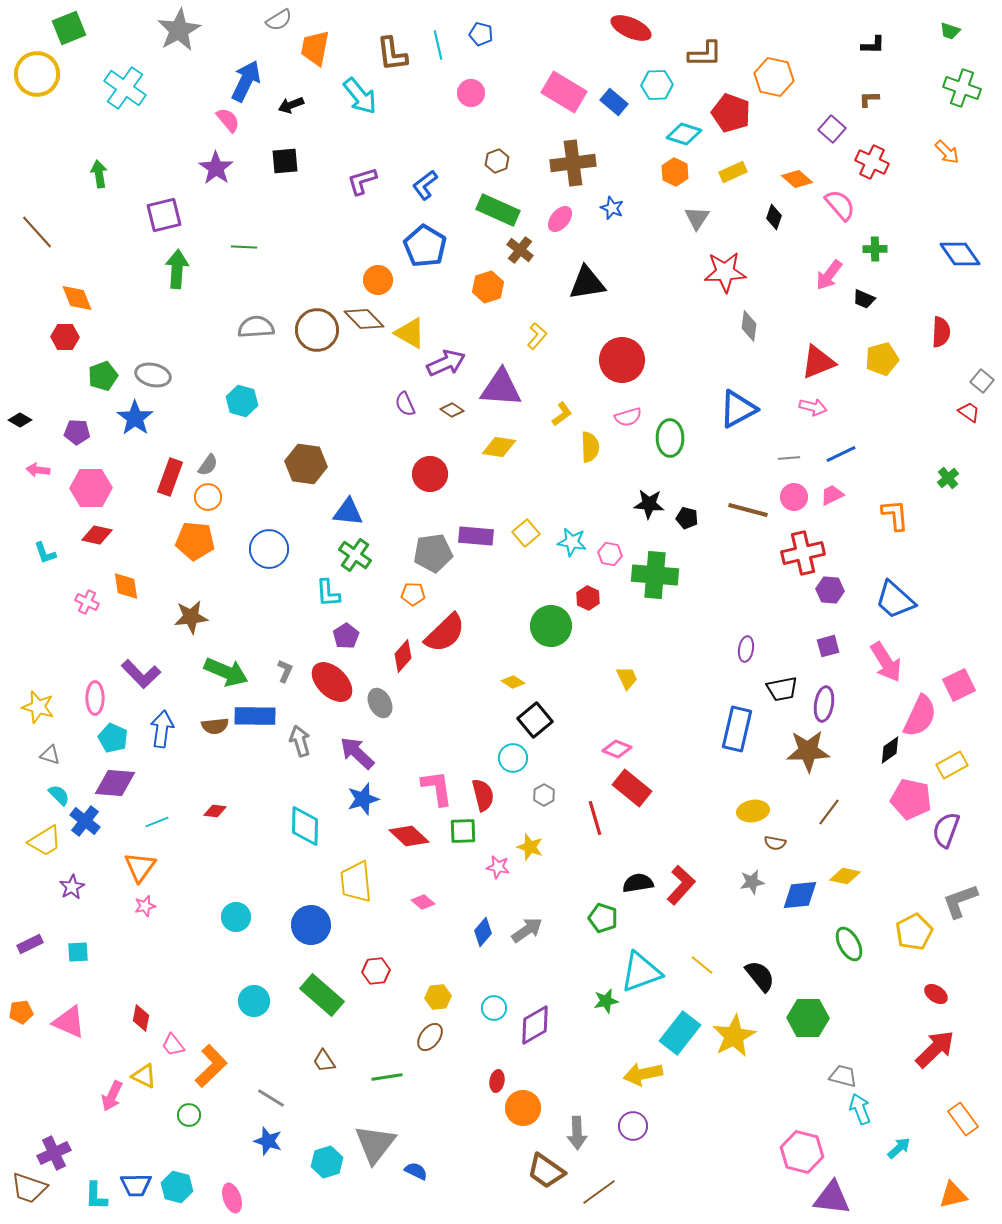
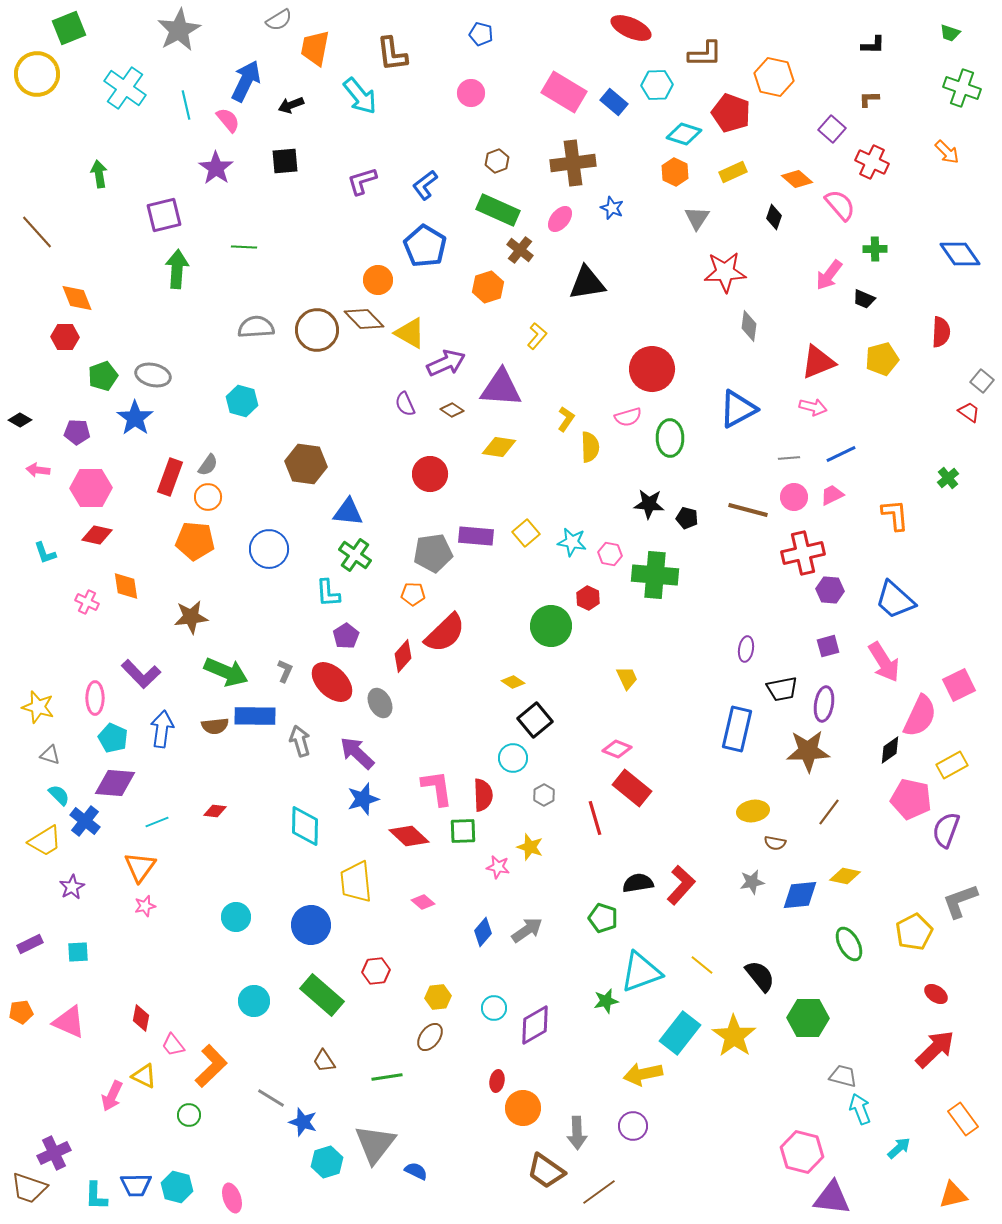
green trapezoid at (950, 31): moved 2 px down
cyan line at (438, 45): moved 252 px left, 60 px down
red circle at (622, 360): moved 30 px right, 9 px down
yellow L-shape at (562, 414): moved 4 px right, 5 px down; rotated 20 degrees counterclockwise
pink arrow at (886, 662): moved 2 px left
red semicircle at (483, 795): rotated 12 degrees clockwise
yellow star at (734, 1036): rotated 9 degrees counterclockwise
blue star at (268, 1141): moved 35 px right, 19 px up
